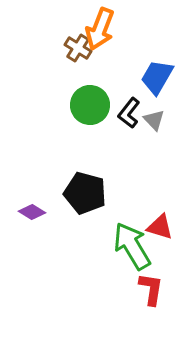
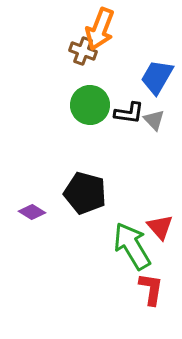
brown cross: moved 5 px right, 3 px down; rotated 12 degrees counterclockwise
black L-shape: rotated 120 degrees counterclockwise
red triangle: rotated 32 degrees clockwise
